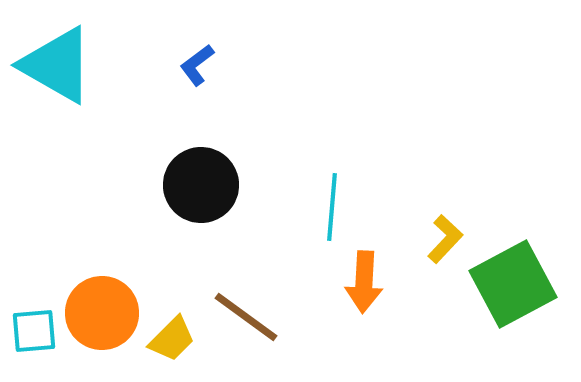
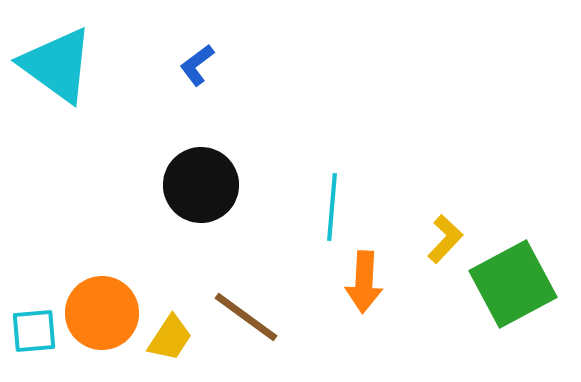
cyan triangle: rotated 6 degrees clockwise
yellow trapezoid: moved 2 px left, 1 px up; rotated 12 degrees counterclockwise
